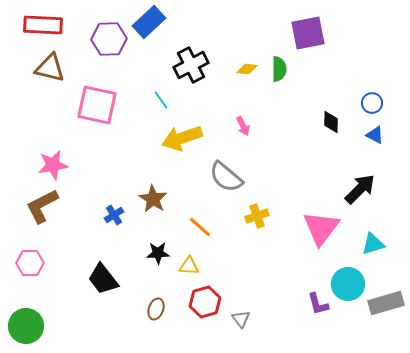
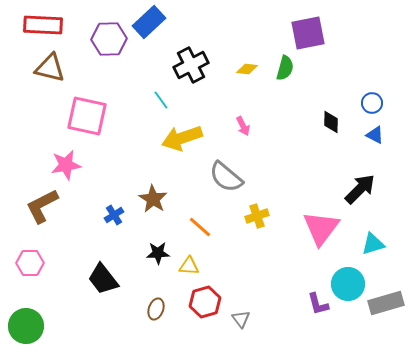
green semicircle: moved 6 px right, 1 px up; rotated 15 degrees clockwise
pink square: moved 10 px left, 11 px down
pink star: moved 13 px right
